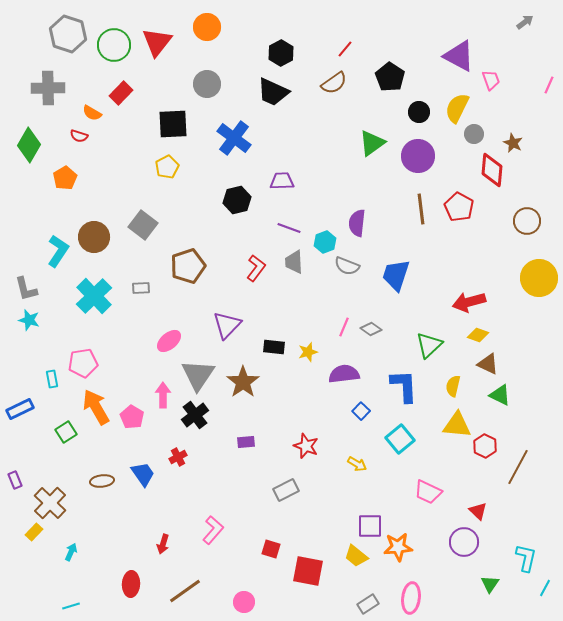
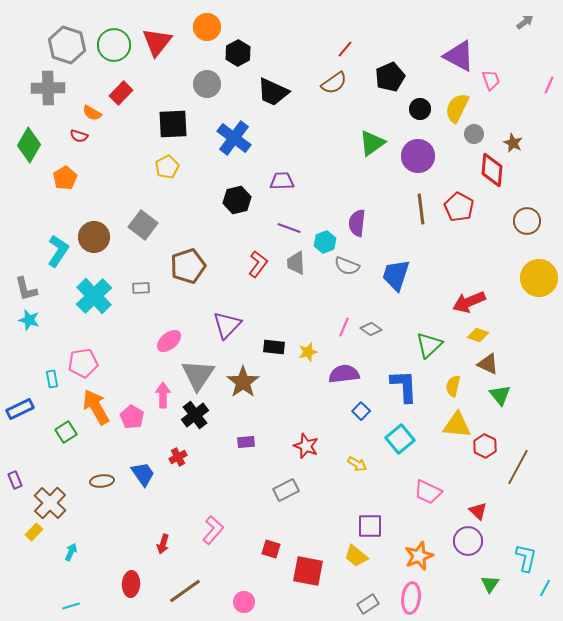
gray hexagon at (68, 34): moved 1 px left, 11 px down
black hexagon at (281, 53): moved 43 px left
black pentagon at (390, 77): rotated 16 degrees clockwise
black circle at (419, 112): moved 1 px right, 3 px up
gray trapezoid at (294, 262): moved 2 px right, 1 px down
red L-shape at (256, 268): moved 2 px right, 4 px up
red arrow at (469, 302): rotated 8 degrees counterclockwise
green triangle at (500, 395): rotated 25 degrees clockwise
purple circle at (464, 542): moved 4 px right, 1 px up
orange star at (398, 547): moved 21 px right, 9 px down; rotated 16 degrees counterclockwise
